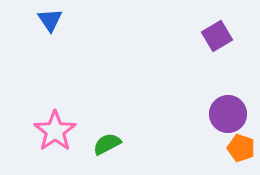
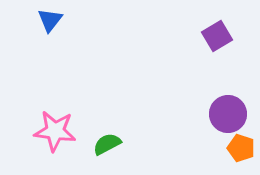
blue triangle: rotated 12 degrees clockwise
pink star: rotated 30 degrees counterclockwise
